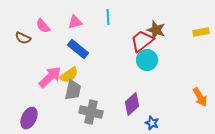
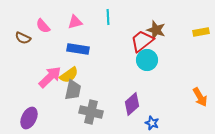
blue rectangle: rotated 30 degrees counterclockwise
